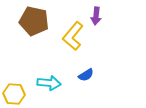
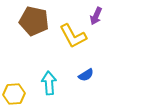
purple arrow: rotated 18 degrees clockwise
yellow L-shape: rotated 68 degrees counterclockwise
cyan arrow: rotated 100 degrees counterclockwise
yellow hexagon: rotated 10 degrees counterclockwise
